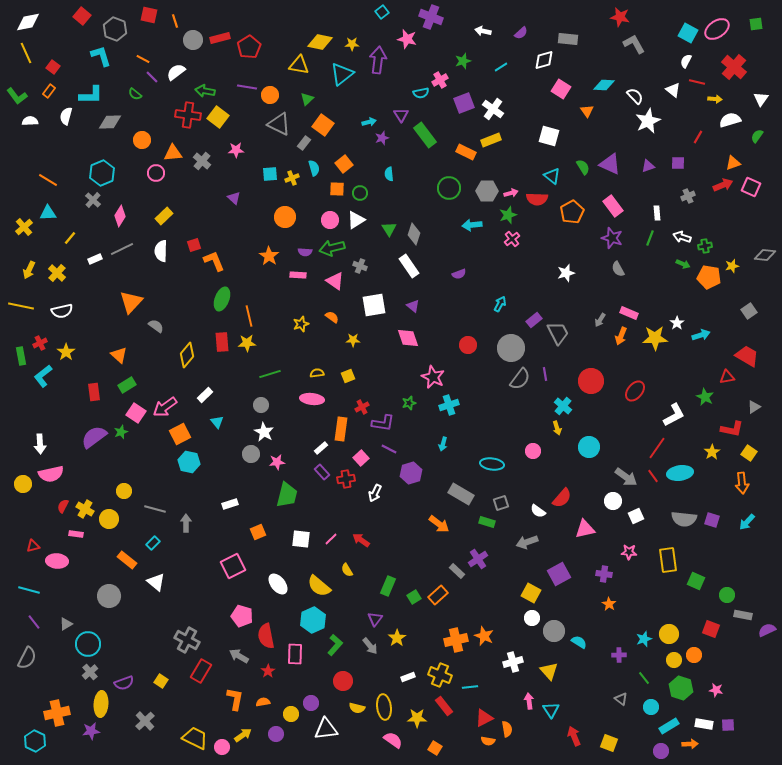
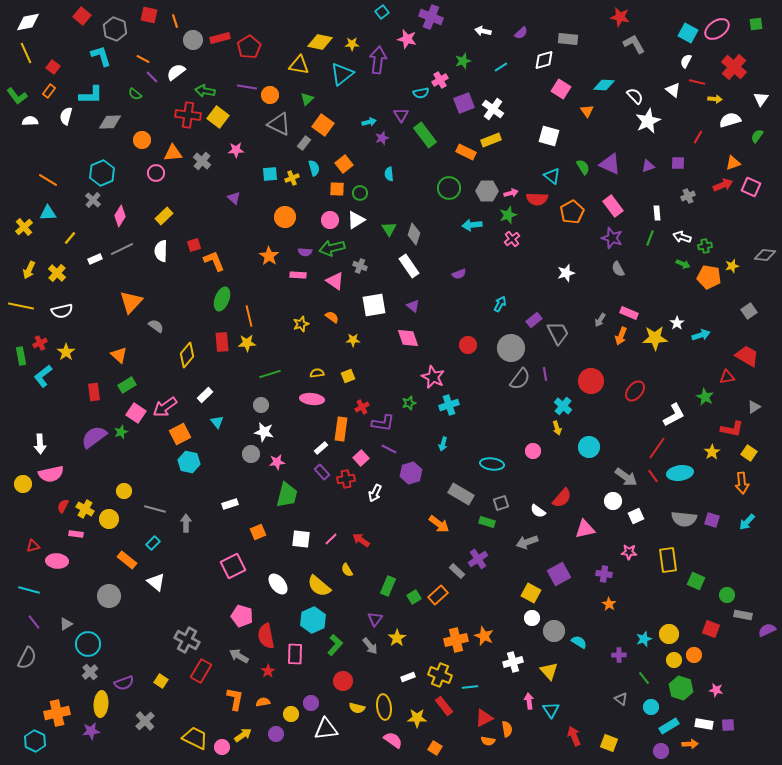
white star at (264, 432): rotated 18 degrees counterclockwise
